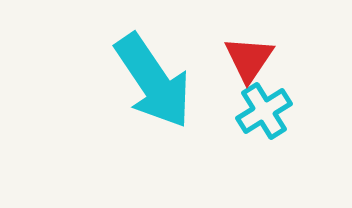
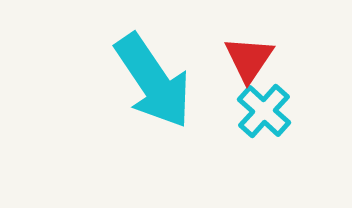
cyan cross: rotated 16 degrees counterclockwise
